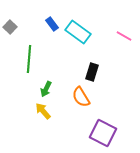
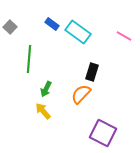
blue rectangle: rotated 16 degrees counterclockwise
orange semicircle: moved 3 px up; rotated 75 degrees clockwise
